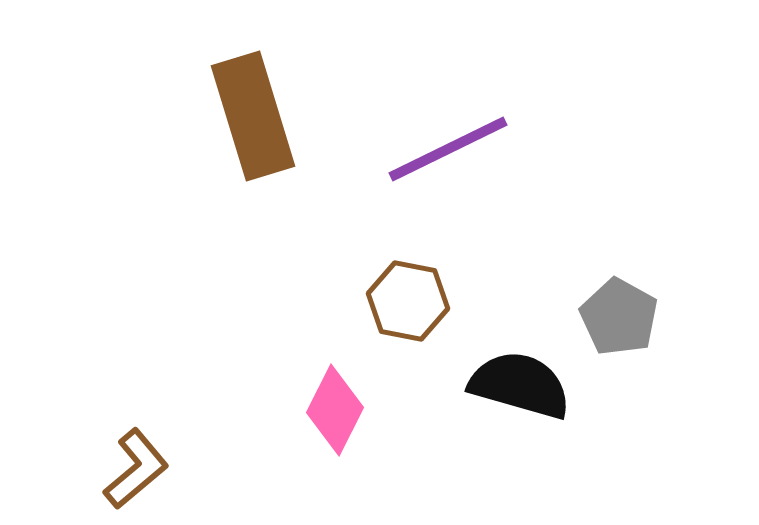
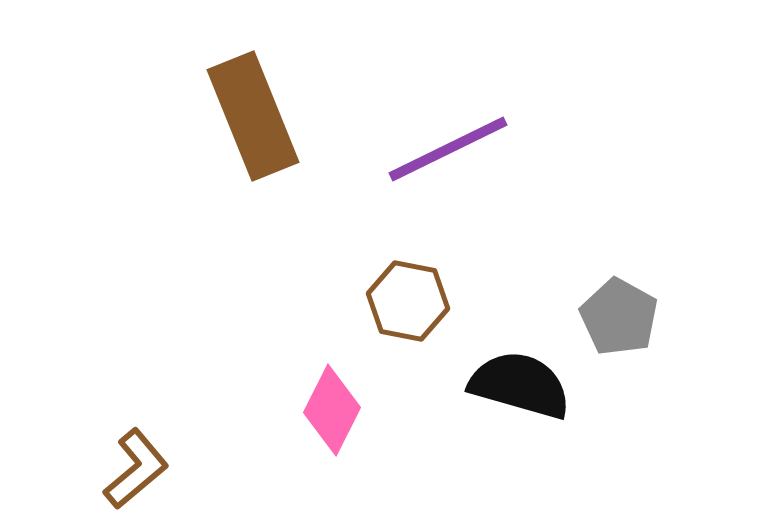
brown rectangle: rotated 5 degrees counterclockwise
pink diamond: moved 3 px left
